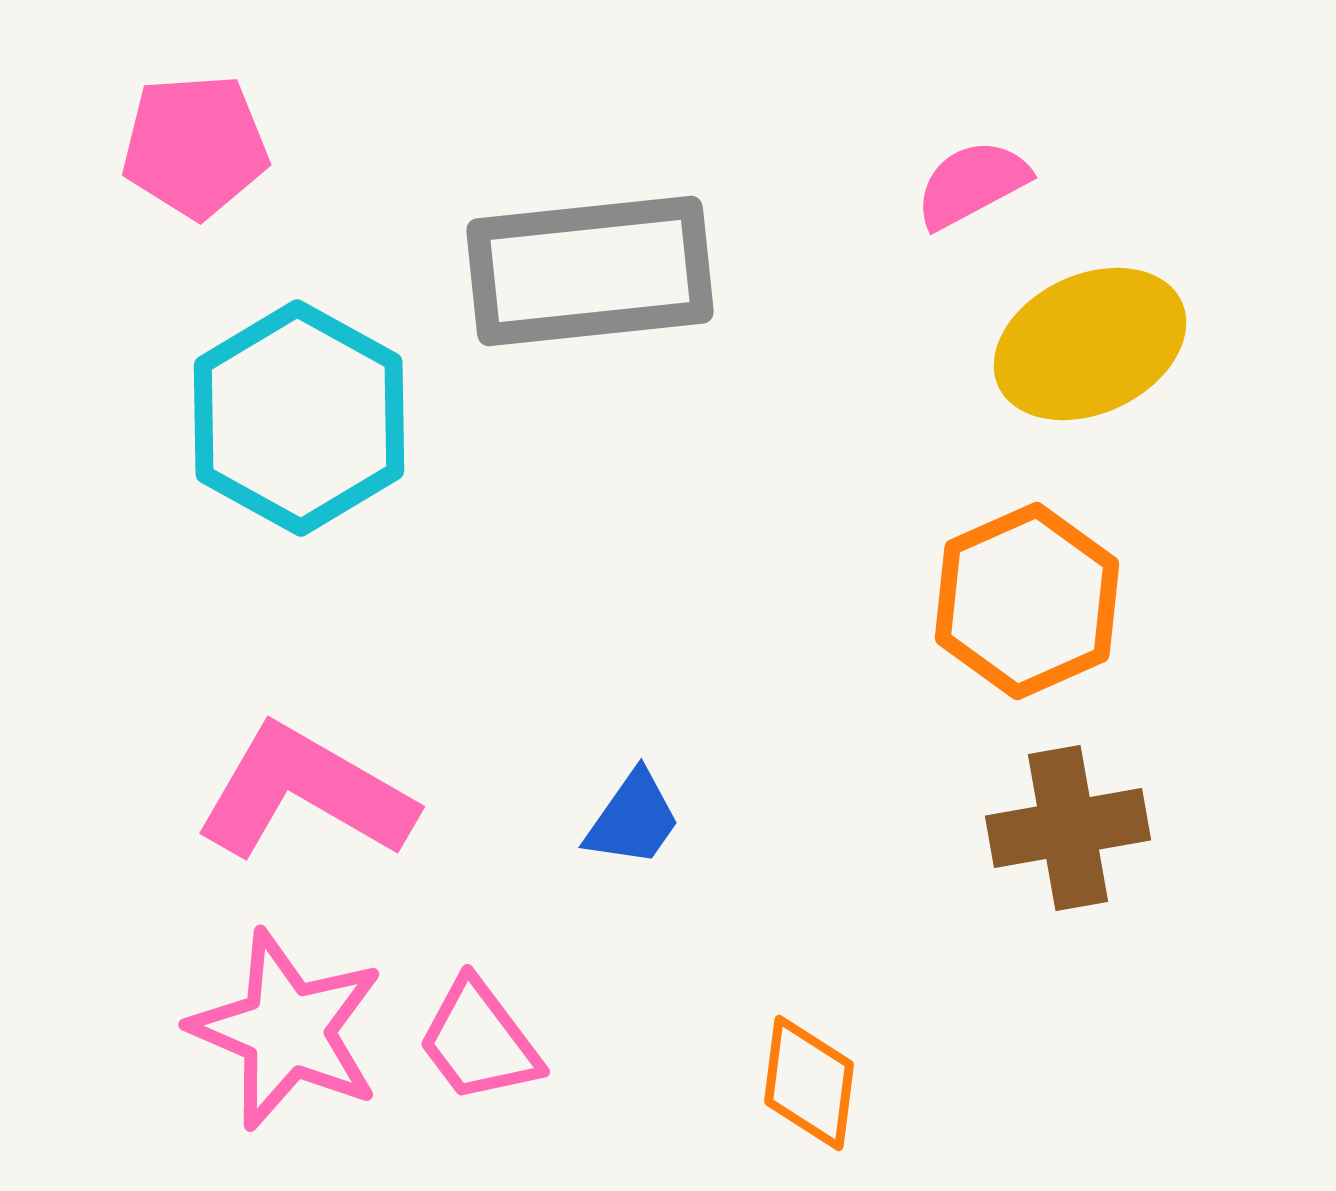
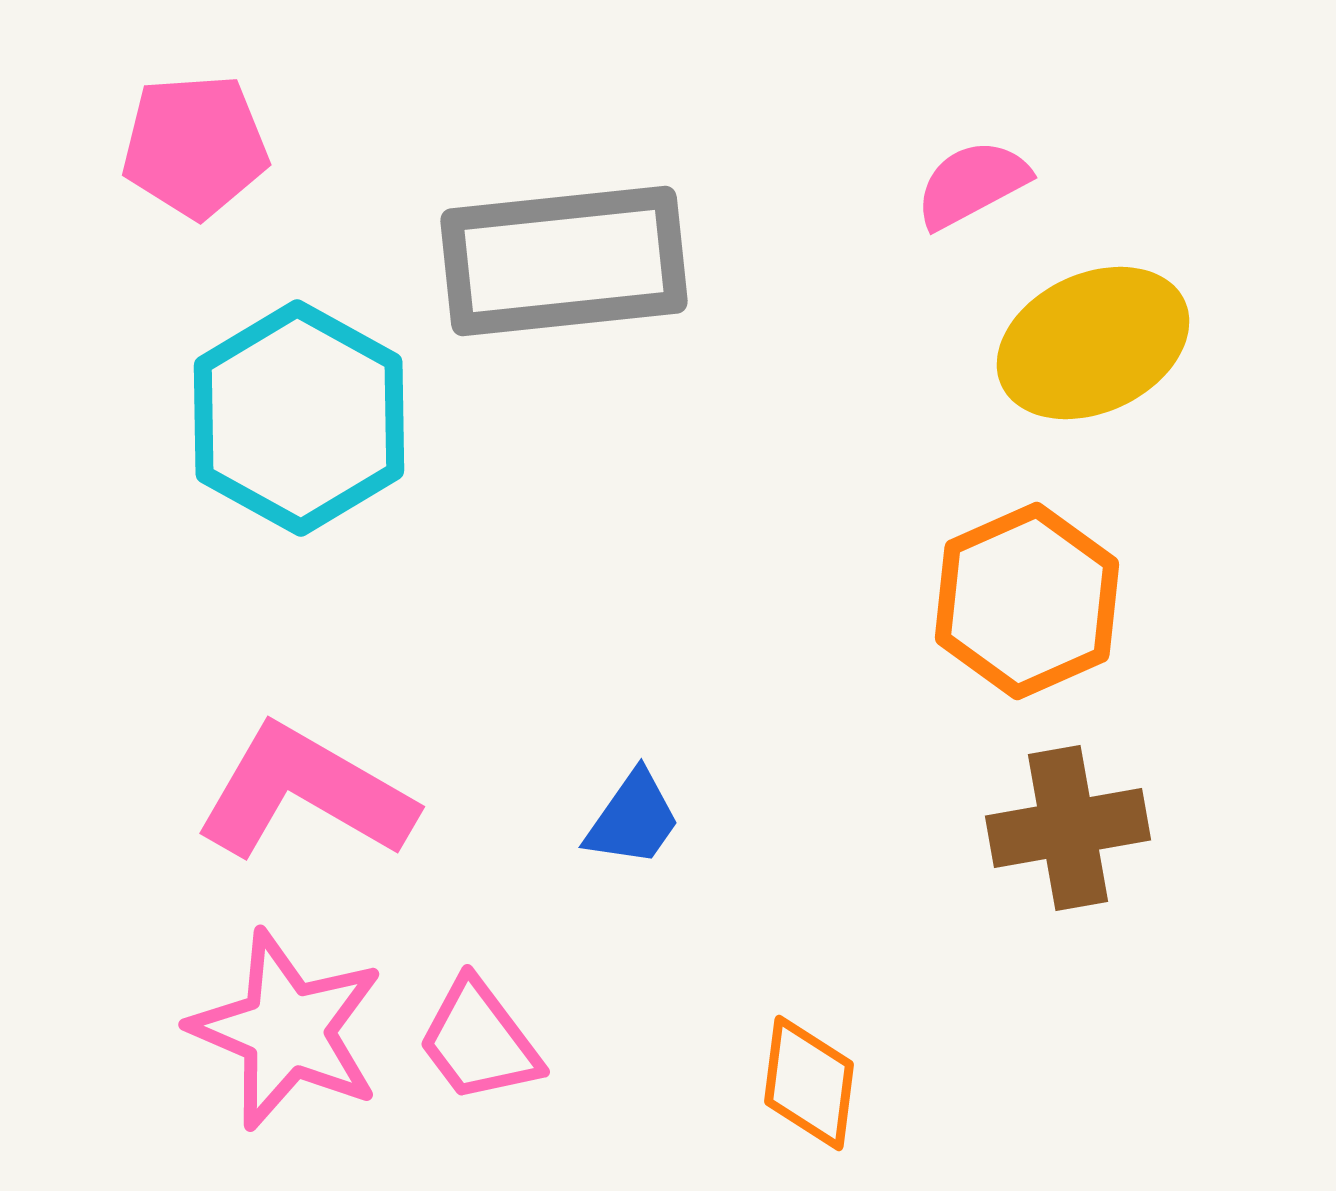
gray rectangle: moved 26 px left, 10 px up
yellow ellipse: moved 3 px right, 1 px up
